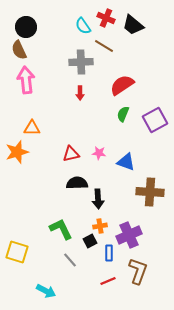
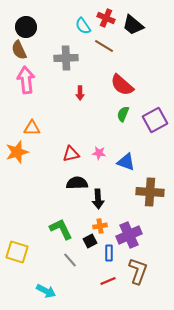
gray cross: moved 15 px left, 4 px up
red semicircle: rotated 105 degrees counterclockwise
